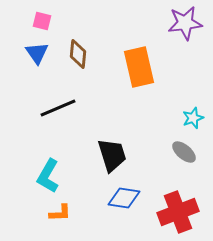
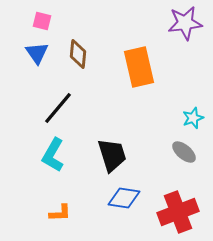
black line: rotated 27 degrees counterclockwise
cyan L-shape: moved 5 px right, 21 px up
